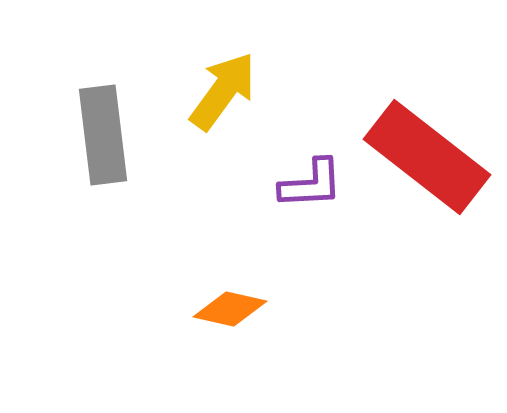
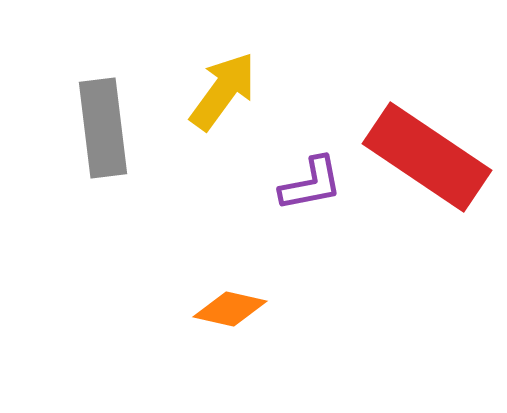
gray rectangle: moved 7 px up
red rectangle: rotated 4 degrees counterclockwise
purple L-shape: rotated 8 degrees counterclockwise
